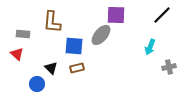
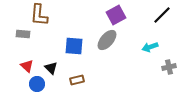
purple square: rotated 30 degrees counterclockwise
brown L-shape: moved 13 px left, 7 px up
gray ellipse: moved 6 px right, 5 px down
cyan arrow: rotated 49 degrees clockwise
red triangle: moved 10 px right, 12 px down
brown rectangle: moved 12 px down
